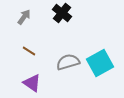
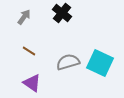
cyan square: rotated 36 degrees counterclockwise
